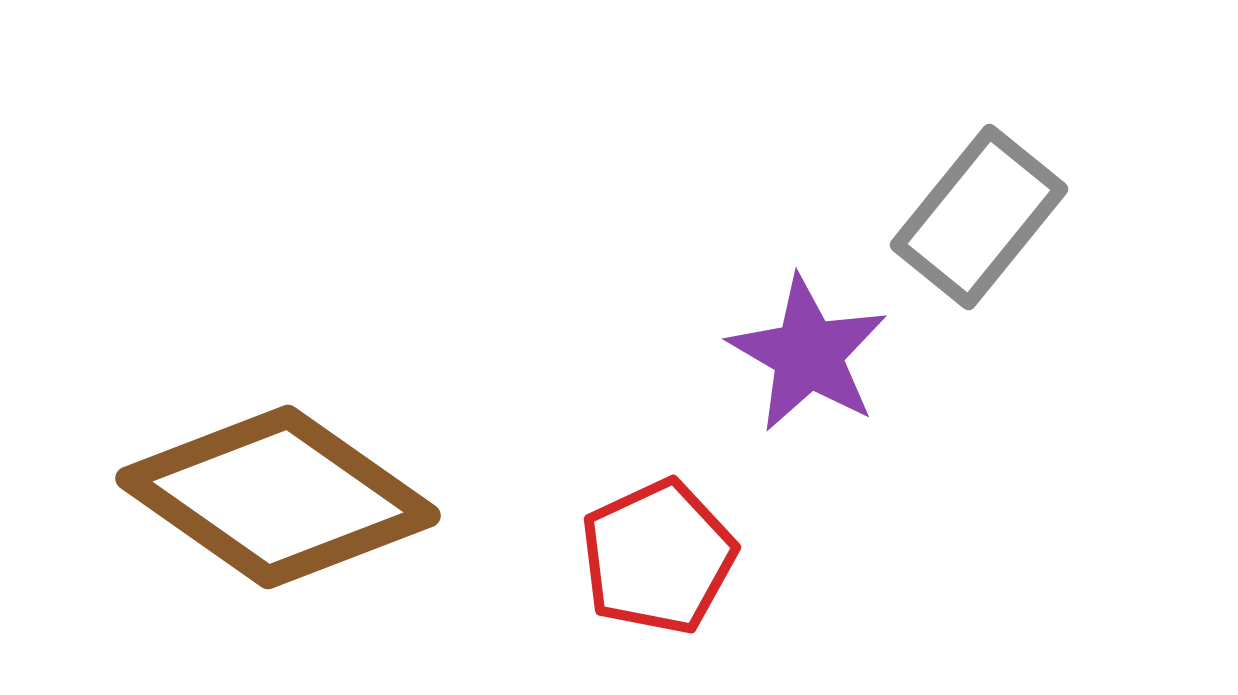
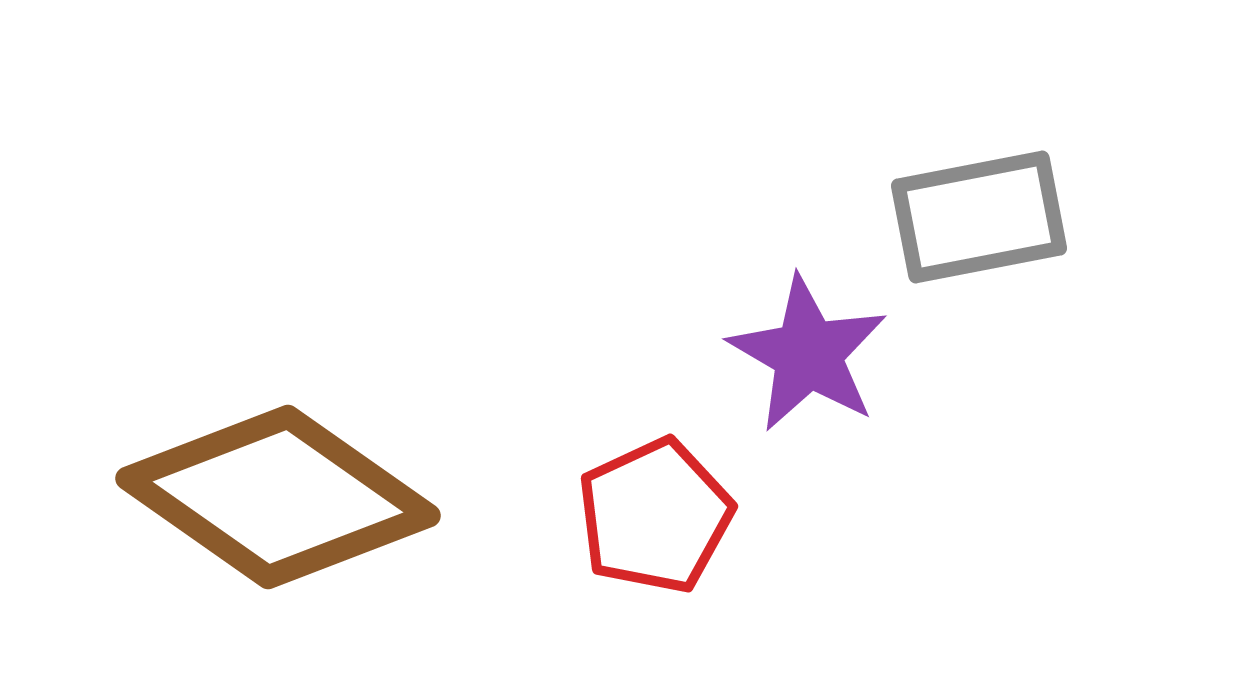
gray rectangle: rotated 40 degrees clockwise
red pentagon: moved 3 px left, 41 px up
